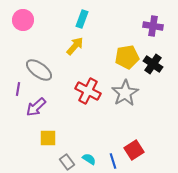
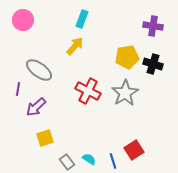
black cross: rotated 18 degrees counterclockwise
yellow square: moved 3 px left; rotated 18 degrees counterclockwise
